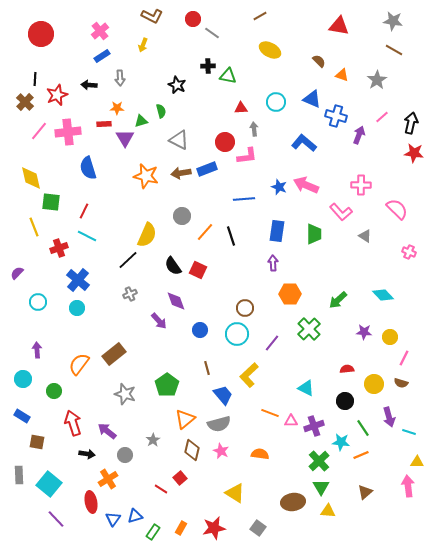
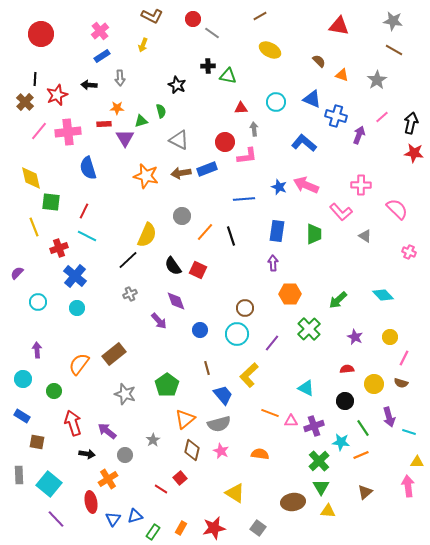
blue cross at (78, 280): moved 3 px left, 4 px up
purple star at (364, 332): moved 9 px left, 5 px down; rotated 21 degrees clockwise
